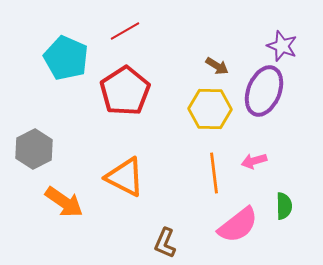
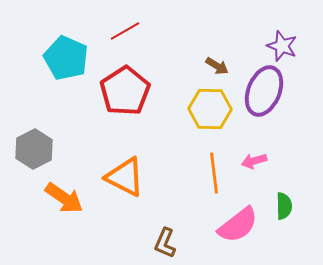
orange arrow: moved 4 px up
